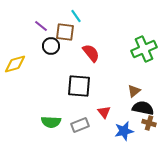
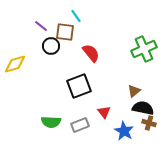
black square: rotated 25 degrees counterclockwise
blue star: rotated 30 degrees counterclockwise
